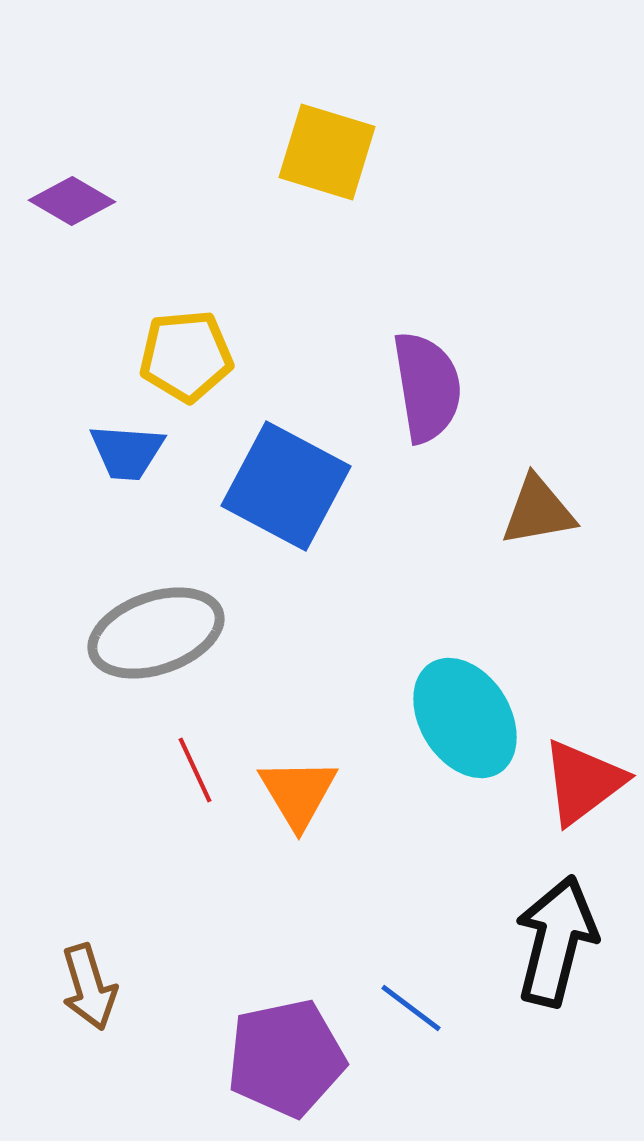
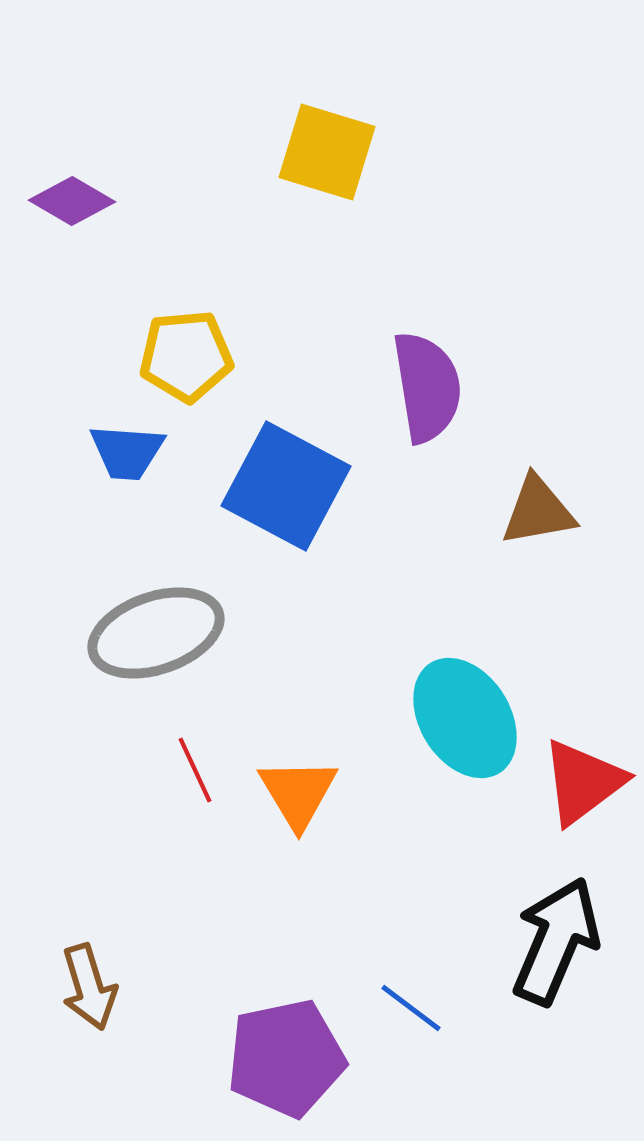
black arrow: rotated 9 degrees clockwise
